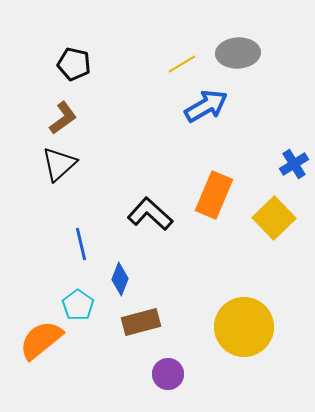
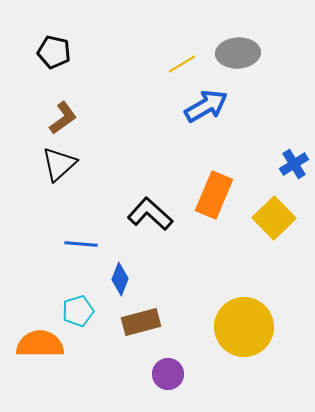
black pentagon: moved 20 px left, 12 px up
blue line: rotated 72 degrees counterclockwise
cyan pentagon: moved 6 px down; rotated 20 degrees clockwise
orange semicircle: moved 1 px left, 4 px down; rotated 39 degrees clockwise
